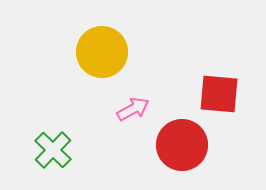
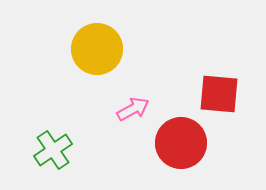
yellow circle: moved 5 px left, 3 px up
red circle: moved 1 px left, 2 px up
green cross: rotated 12 degrees clockwise
